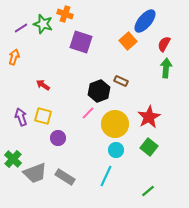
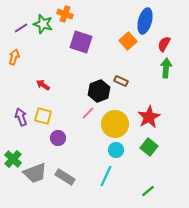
blue ellipse: rotated 25 degrees counterclockwise
